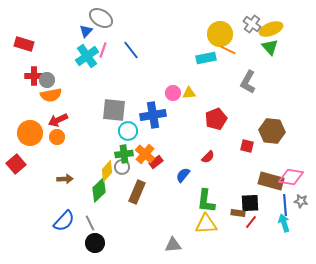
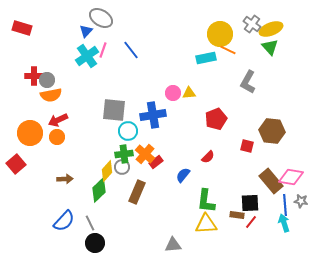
red rectangle at (24, 44): moved 2 px left, 16 px up
brown rectangle at (271, 181): rotated 35 degrees clockwise
brown rectangle at (238, 213): moved 1 px left, 2 px down
